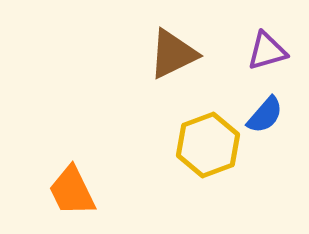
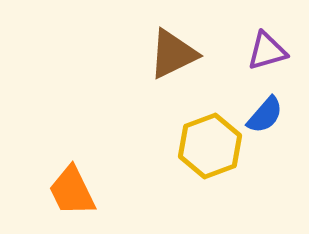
yellow hexagon: moved 2 px right, 1 px down
